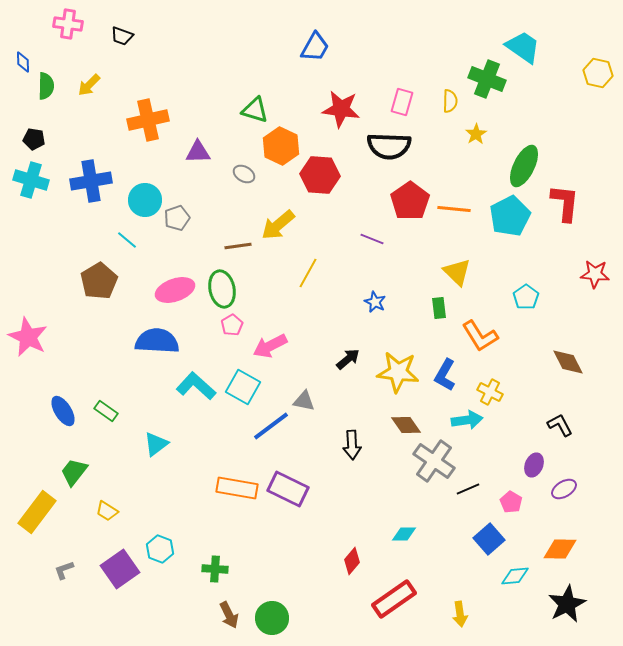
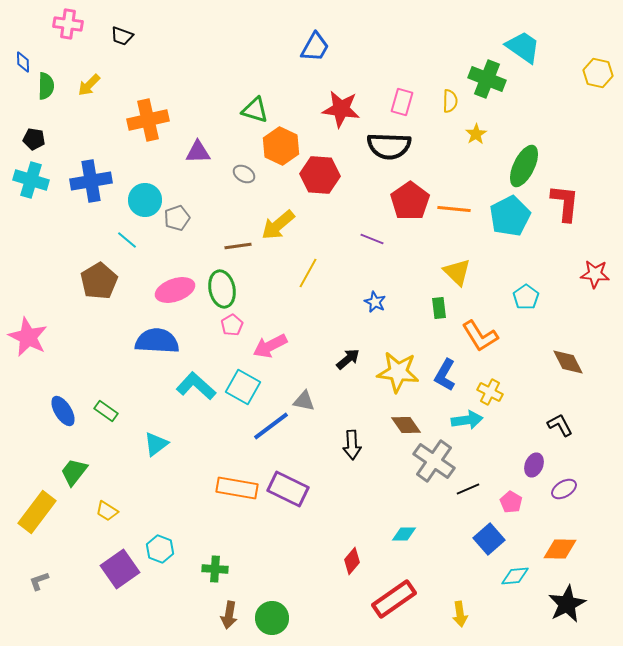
gray L-shape at (64, 570): moved 25 px left, 11 px down
brown arrow at (229, 615): rotated 36 degrees clockwise
